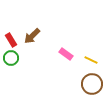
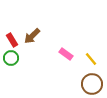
red rectangle: moved 1 px right
yellow line: moved 1 px up; rotated 24 degrees clockwise
